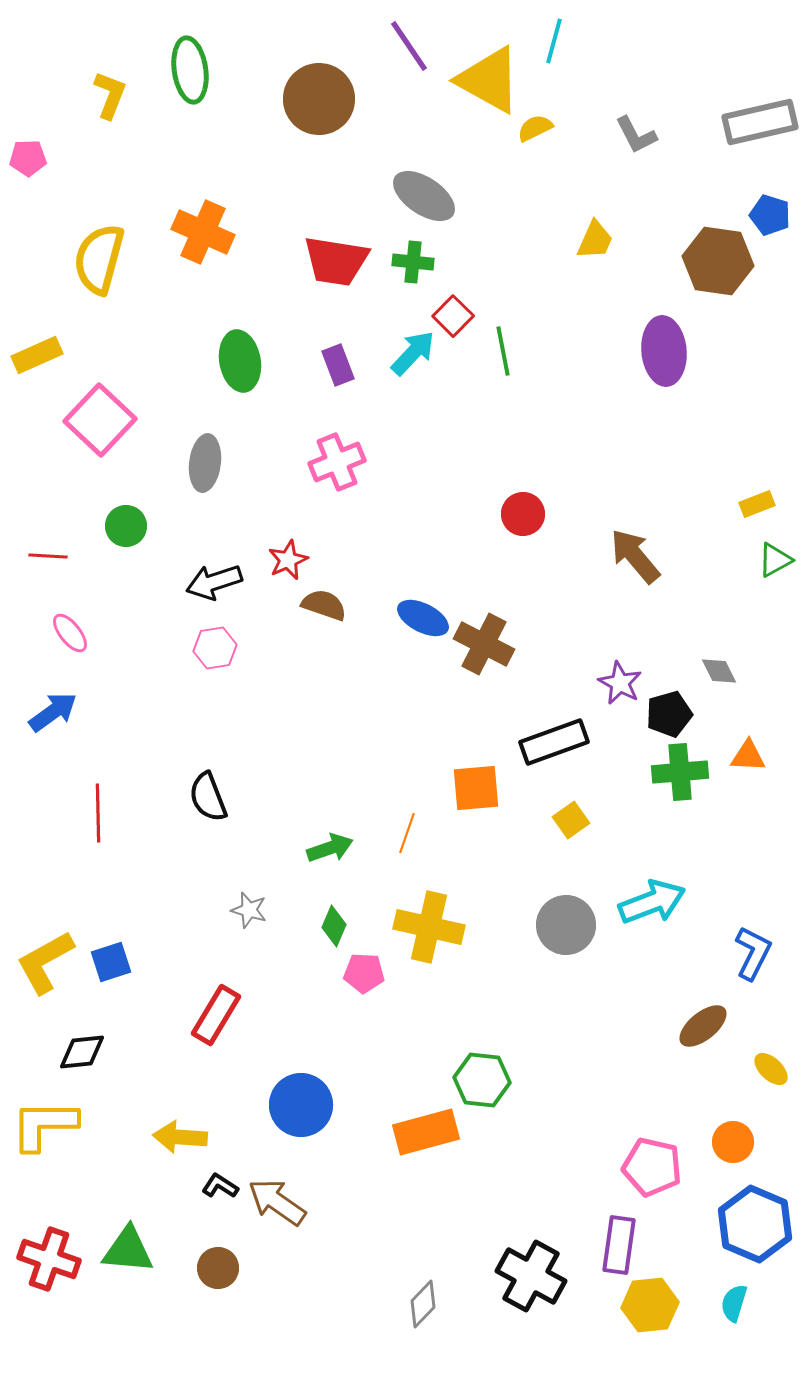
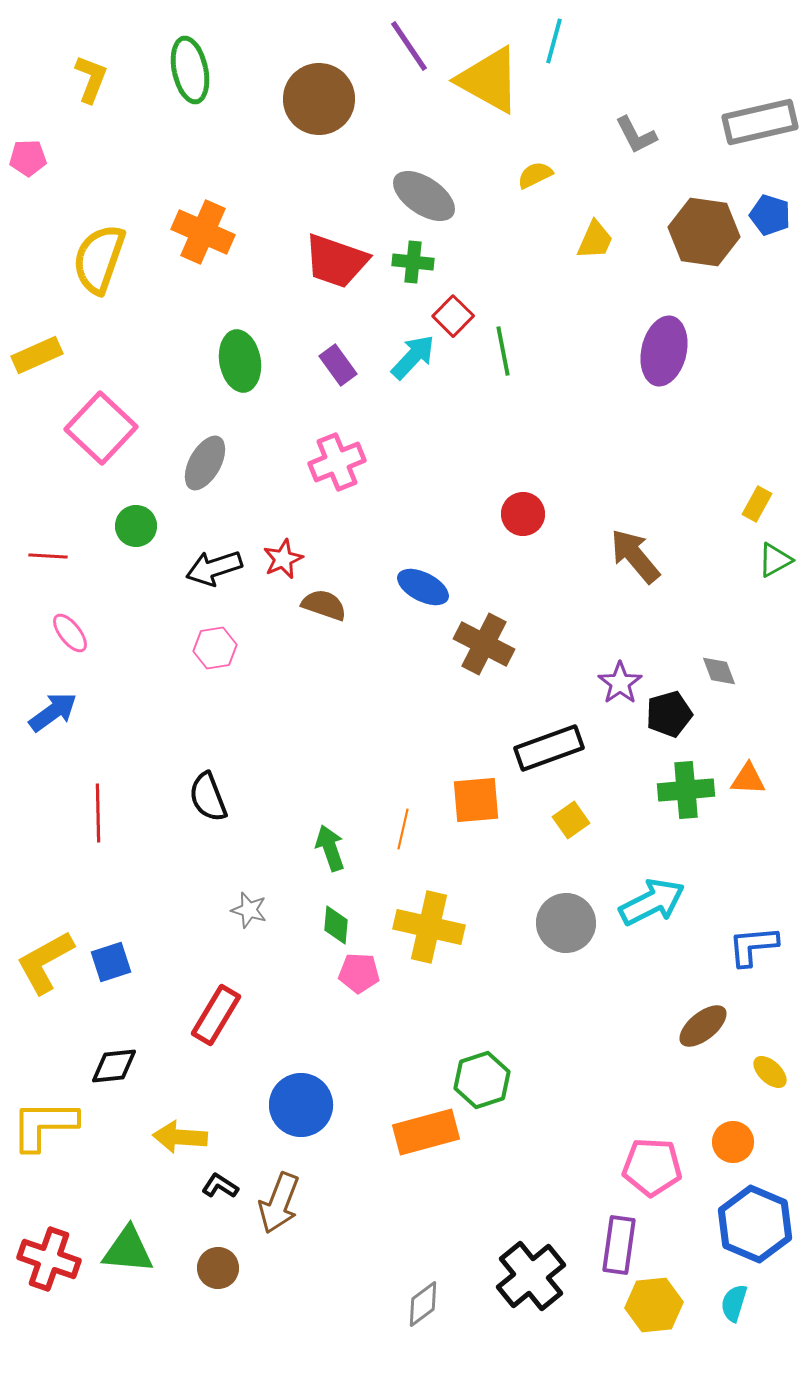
green ellipse at (190, 70): rotated 4 degrees counterclockwise
yellow L-shape at (110, 95): moved 19 px left, 16 px up
yellow semicircle at (535, 128): moved 47 px down
yellow semicircle at (99, 259): rotated 4 degrees clockwise
red trapezoid at (336, 261): rotated 10 degrees clockwise
brown hexagon at (718, 261): moved 14 px left, 29 px up
purple ellipse at (664, 351): rotated 18 degrees clockwise
cyan arrow at (413, 353): moved 4 px down
purple rectangle at (338, 365): rotated 15 degrees counterclockwise
pink square at (100, 420): moved 1 px right, 8 px down
gray ellipse at (205, 463): rotated 22 degrees clockwise
yellow rectangle at (757, 504): rotated 40 degrees counterclockwise
green circle at (126, 526): moved 10 px right
red star at (288, 560): moved 5 px left, 1 px up
black arrow at (214, 582): moved 14 px up
blue ellipse at (423, 618): moved 31 px up
gray diamond at (719, 671): rotated 6 degrees clockwise
purple star at (620, 683): rotated 9 degrees clockwise
black rectangle at (554, 742): moved 5 px left, 6 px down
orange triangle at (748, 756): moved 23 px down
green cross at (680, 772): moved 6 px right, 18 px down
orange square at (476, 788): moved 12 px down
orange line at (407, 833): moved 4 px left, 4 px up; rotated 6 degrees counterclockwise
green arrow at (330, 848): rotated 90 degrees counterclockwise
cyan arrow at (652, 902): rotated 6 degrees counterclockwise
gray circle at (566, 925): moved 2 px up
green diamond at (334, 926): moved 2 px right, 1 px up; rotated 18 degrees counterclockwise
blue L-shape at (753, 953): moved 7 px up; rotated 122 degrees counterclockwise
pink pentagon at (364, 973): moved 5 px left
black diamond at (82, 1052): moved 32 px right, 14 px down
yellow ellipse at (771, 1069): moved 1 px left, 3 px down
green hexagon at (482, 1080): rotated 24 degrees counterclockwise
pink pentagon at (652, 1167): rotated 10 degrees counterclockwise
brown arrow at (277, 1202): moved 2 px right, 1 px down; rotated 104 degrees counterclockwise
black cross at (531, 1276): rotated 22 degrees clockwise
gray diamond at (423, 1304): rotated 9 degrees clockwise
yellow hexagon at (650, 1305): moved 4 px right
